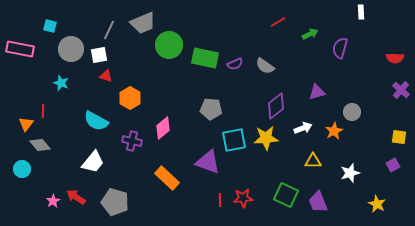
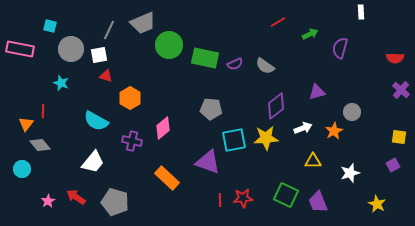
pink star at (53, 201): moved 5 px left
